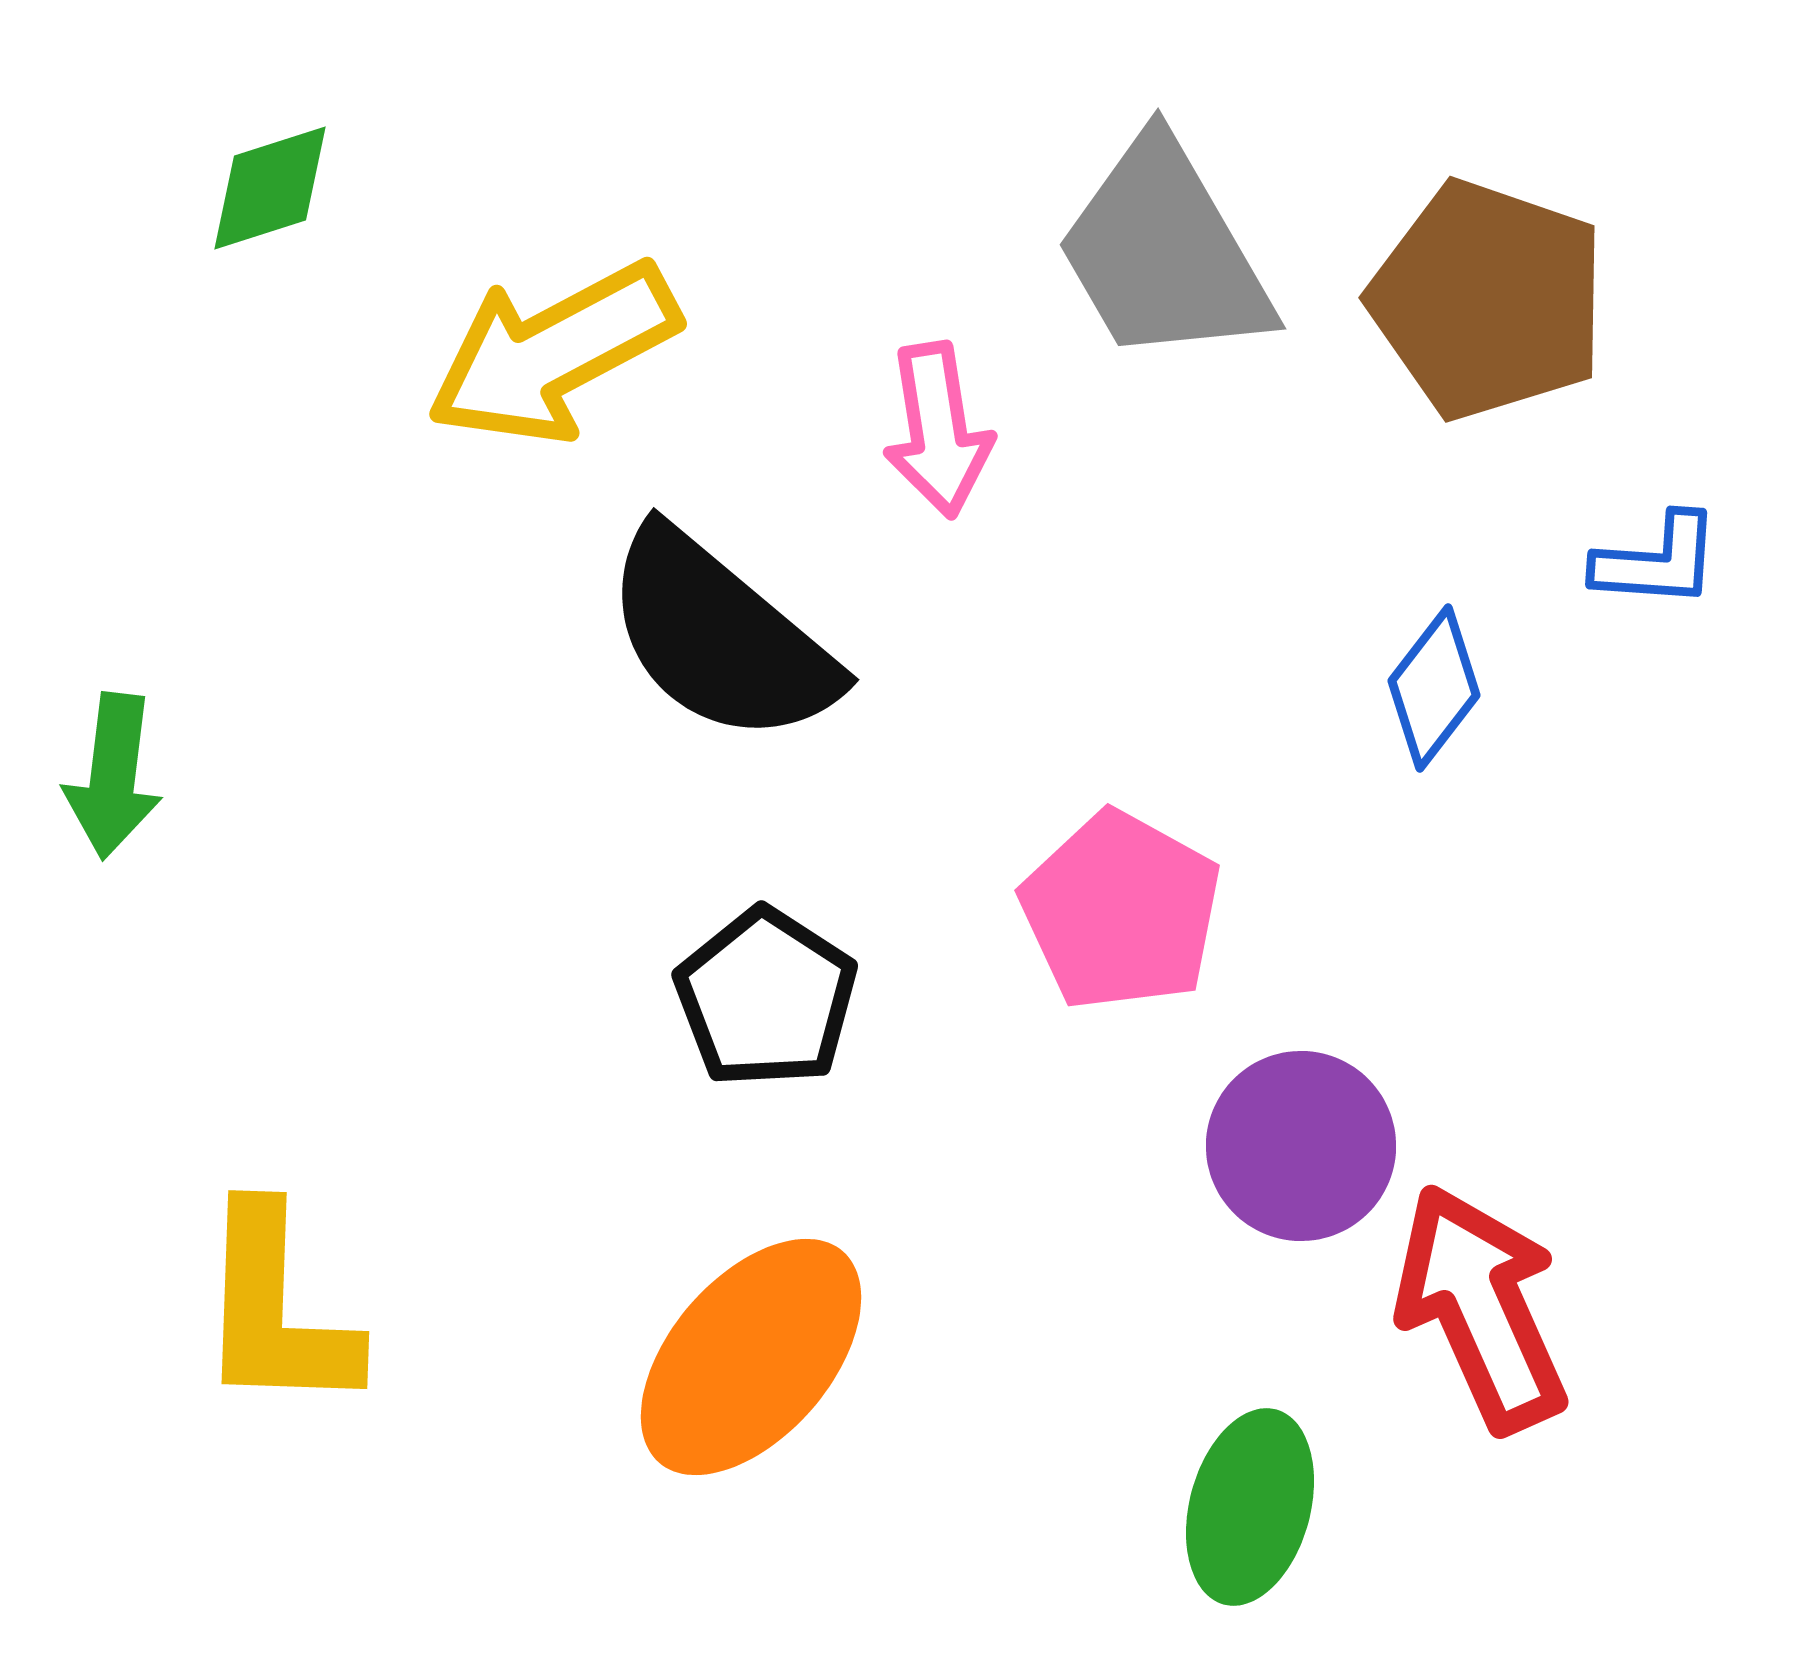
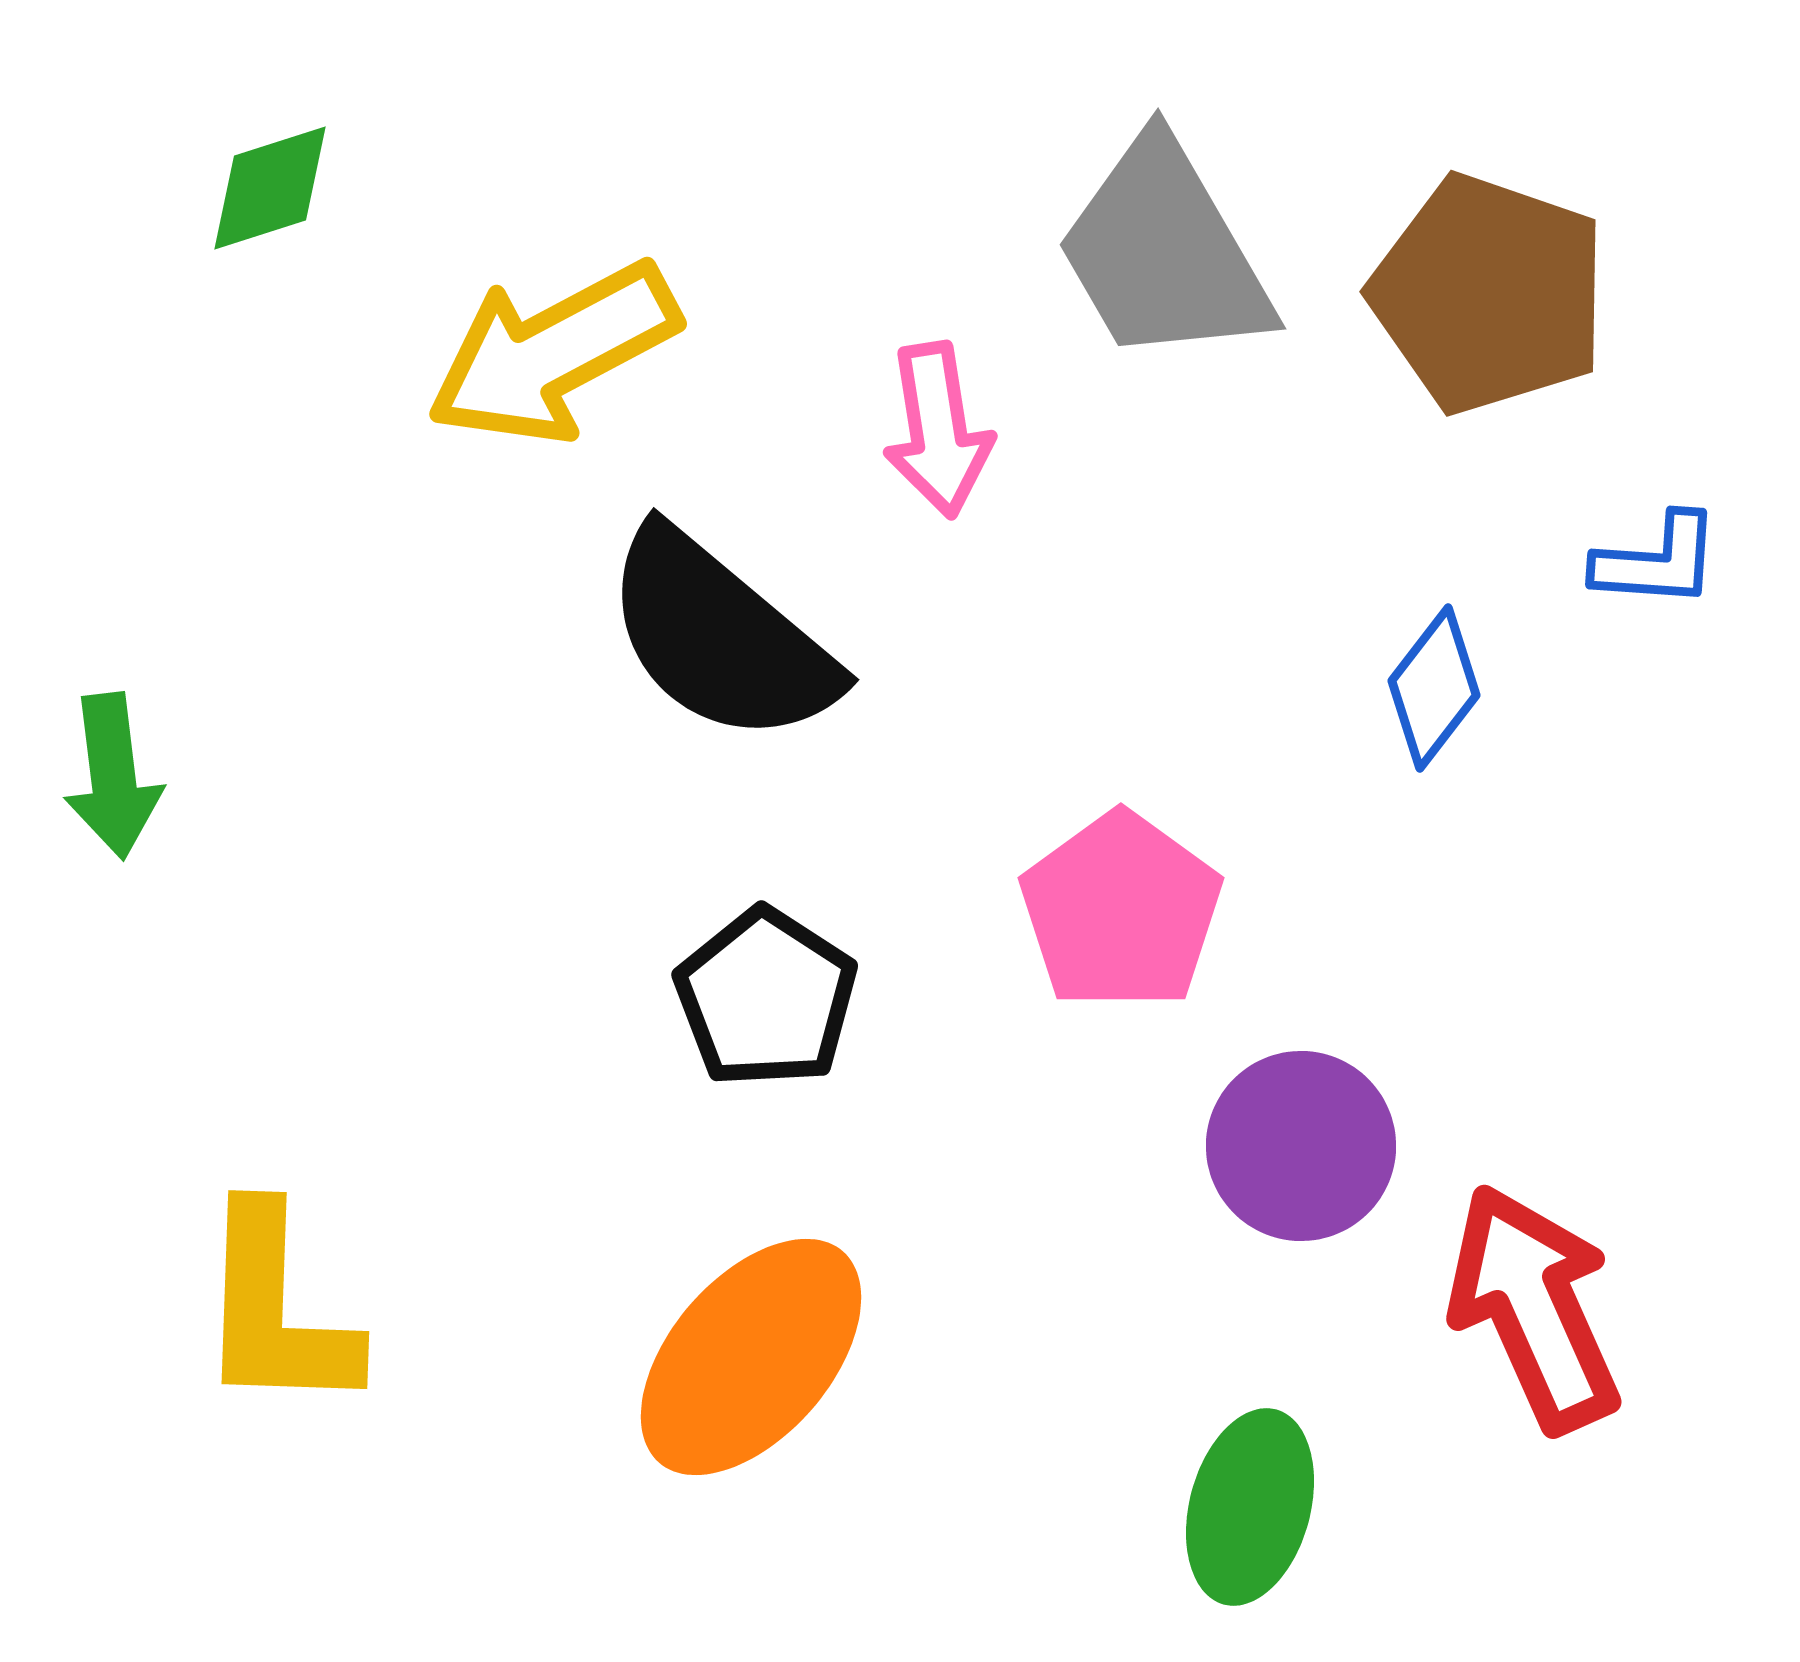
brown pentagon: moved 1 px right, 6 px up
green arrow: rotated 14 degrees counterclockwise
pink pentagon: rotated 7 degrees clockwise
red arrow: moved 53 px right
